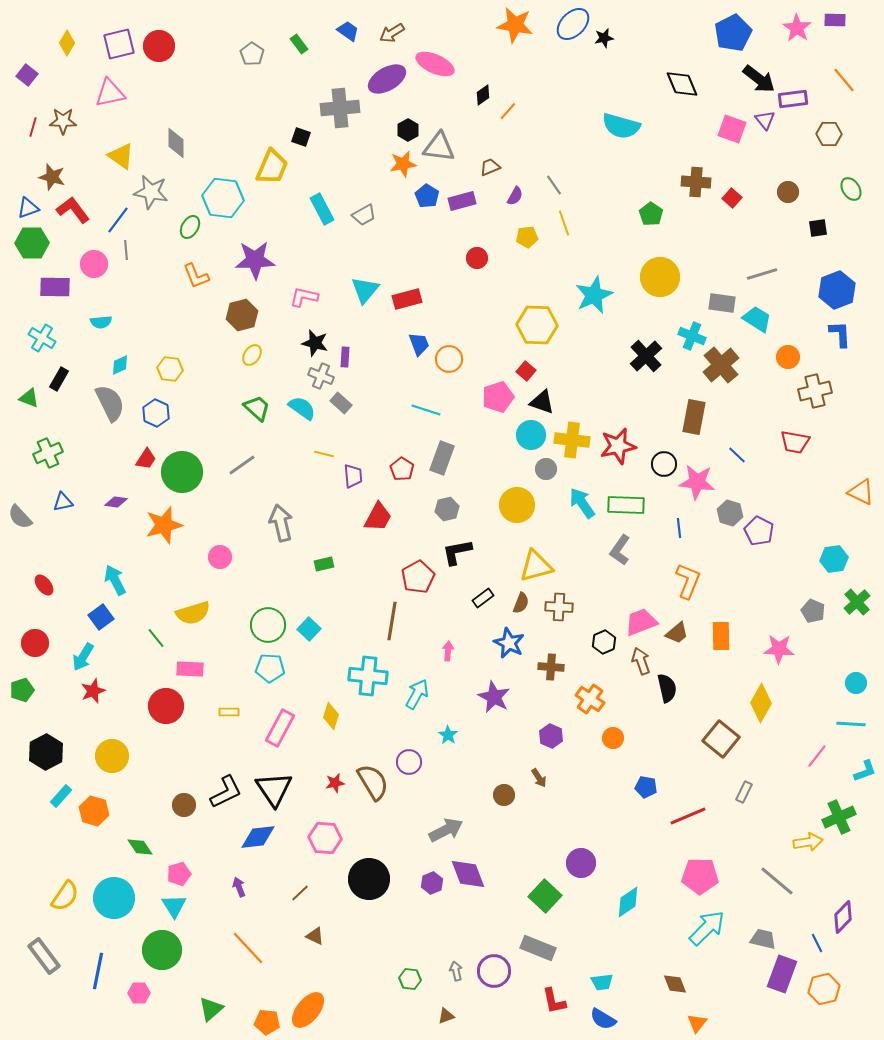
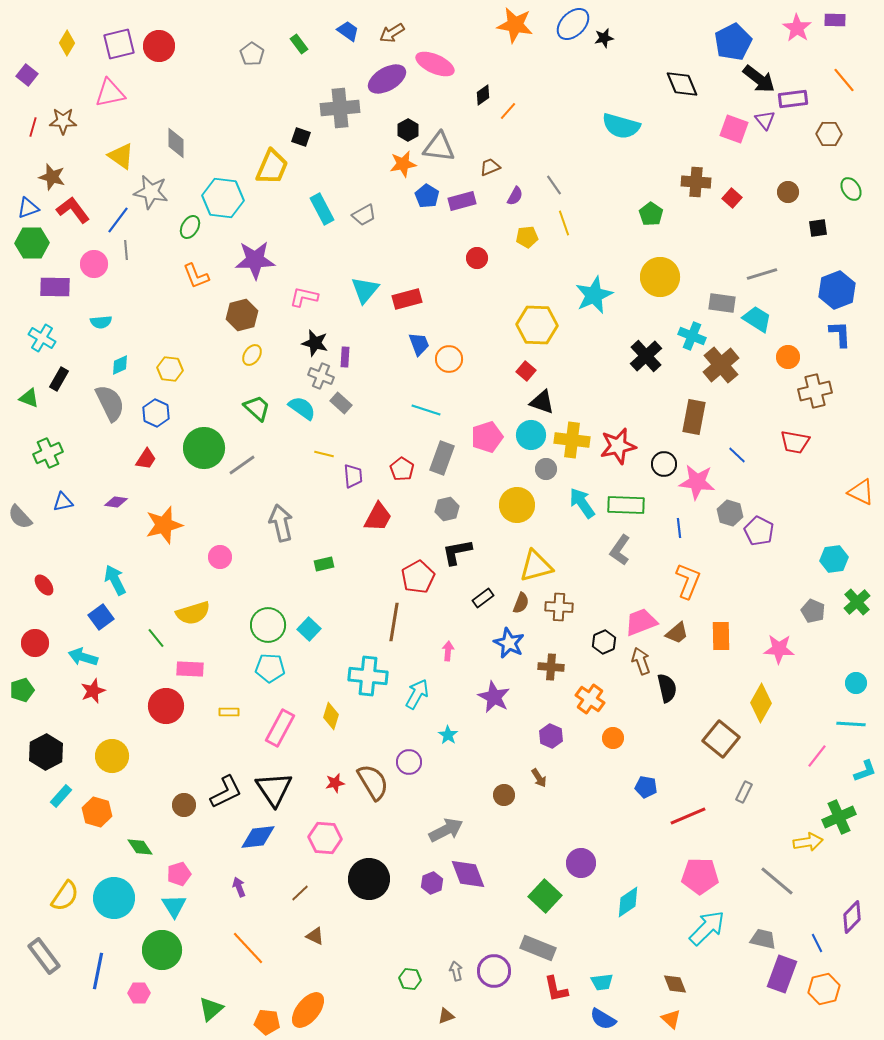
blue pentagon at (733, 33): moved 9 px down
pink square at (732, 129): moved 2 px right
pink pentagon at (498, 397): moved 11 px left, 40 px down
green circle at (182, 472): moved 22 px right, 24 px up
brown line at (392, 621): moved 2 px right, 1 px down
cyan arrow at (83, 657): rotated 76 degrees clockwise
orange hexagon at (94, 811): moved 3 px right, 1 px down
purple diamond at (843, 917): moved 9 px right
red L-shape at (554, 1001): moved 2 px right, 12 px up
orange triangle at (697, 1023): moved 26 px left, 4 px up; rotated 25 degrees counterclockwise
